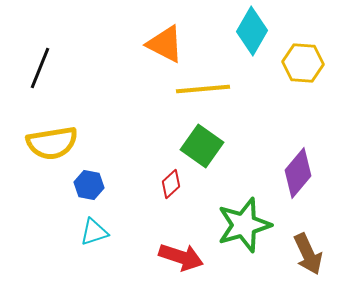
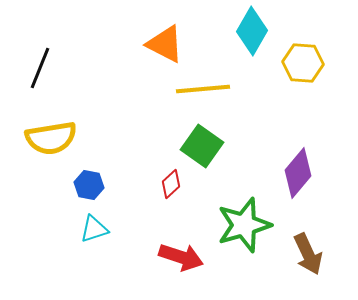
yellow semicircle: moved 1 px left, 5 px up
cyan triangle: moved 3 px up
